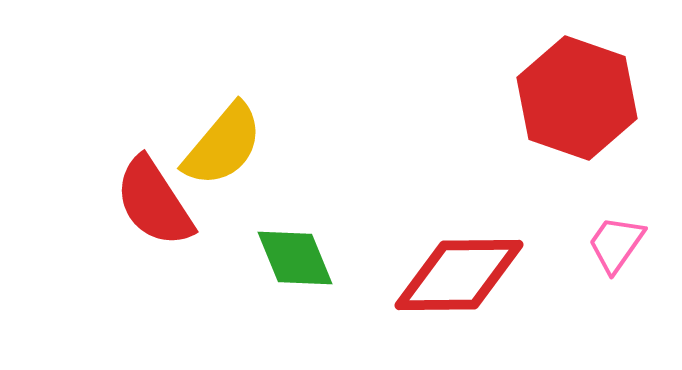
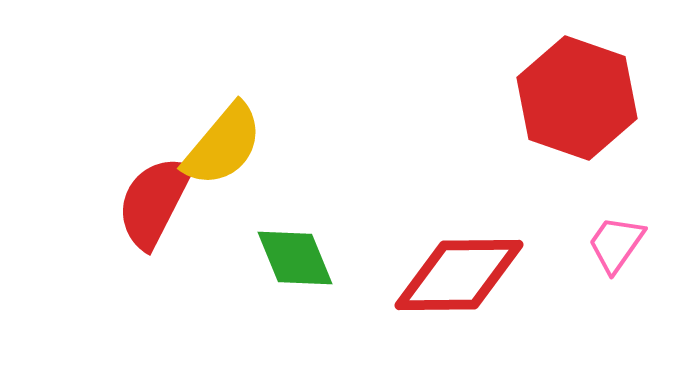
red semicircle: rotated 60 degrees clockwise
